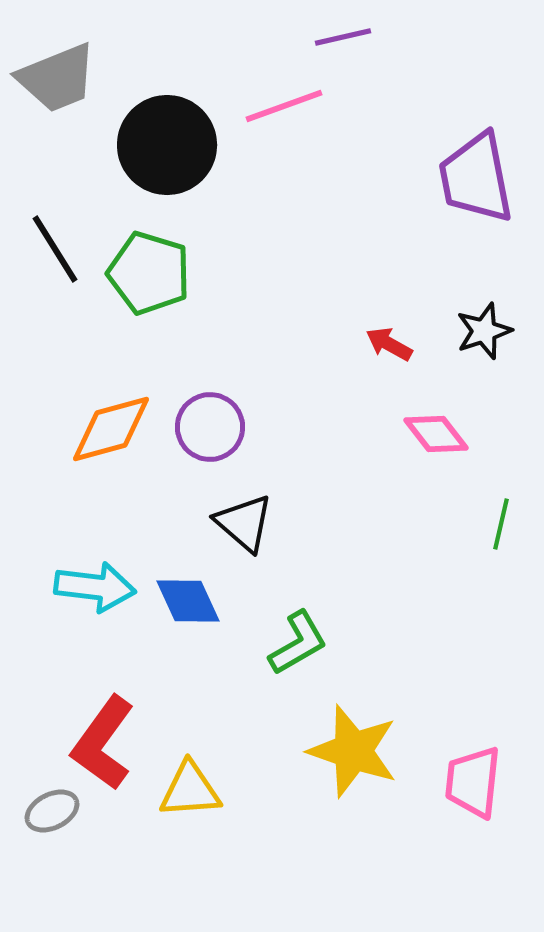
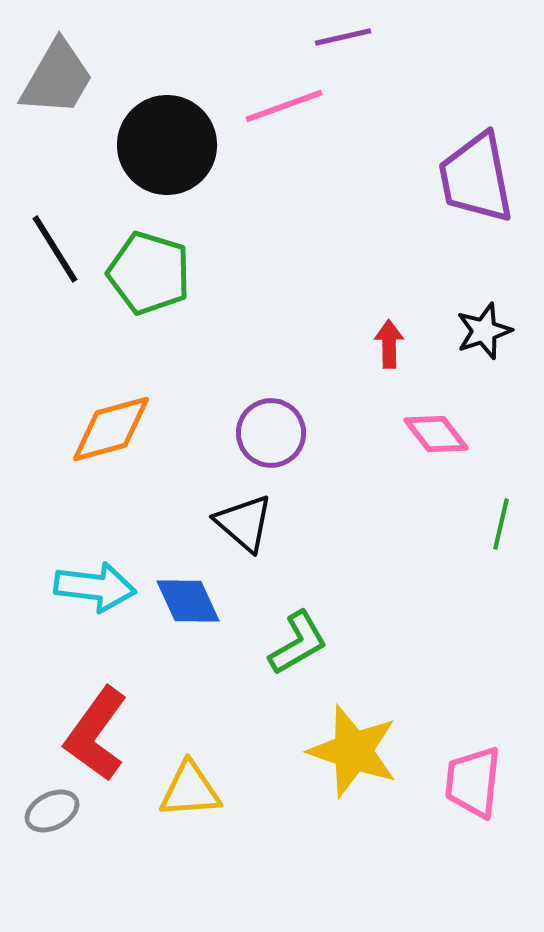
gray trapezoid: rotated 38 degrees counterclockwise
red arrow: rotated 60 degrees clockwise
purple circle: moved 61 px right, 6 px down
red L-shape: moved 7 px left, 9 px up
